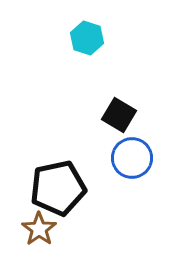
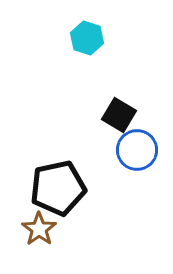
blue circle: moved 5 px right, 8 px up
